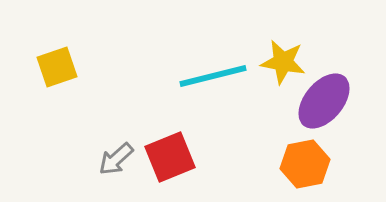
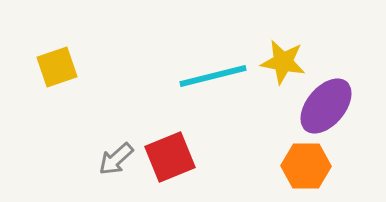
purple ellipse: moved 2 px right, 5 px down
orange hexagon: moved 1 px right, 2 px down; rotated 12 degrees clockwise
